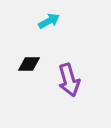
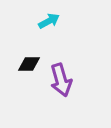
purple arrow: moved 8 px left
